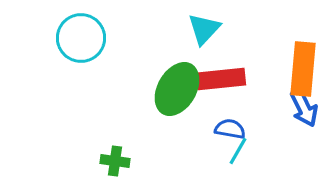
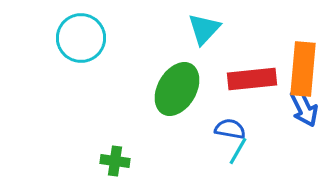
red rectangle: moved 31 px right
